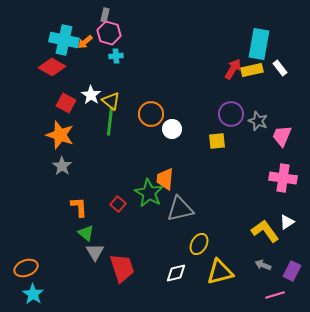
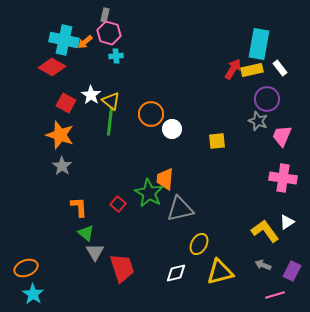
purple circle at (231, 114): moved 36 px right, 15 px up
